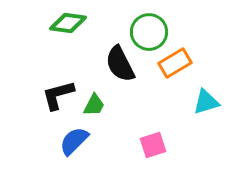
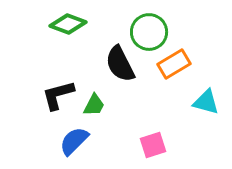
green diamond: moved 1 px down; rotated 12 degrees clockwise
orange rectangle: moved 1 px left, 1 px down
cyan triangle: rotated 32 degrees clockwise
